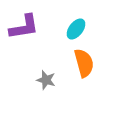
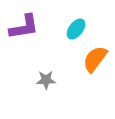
orange semicircle: moved 11 px right, 4 px up; rotated 128 degrees counterclockwise
gray star: rotated 18 degrees counterclockwise
